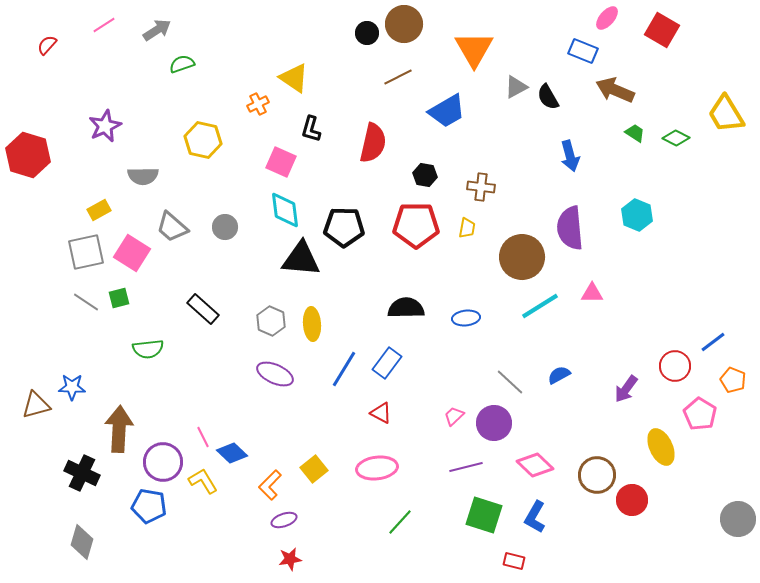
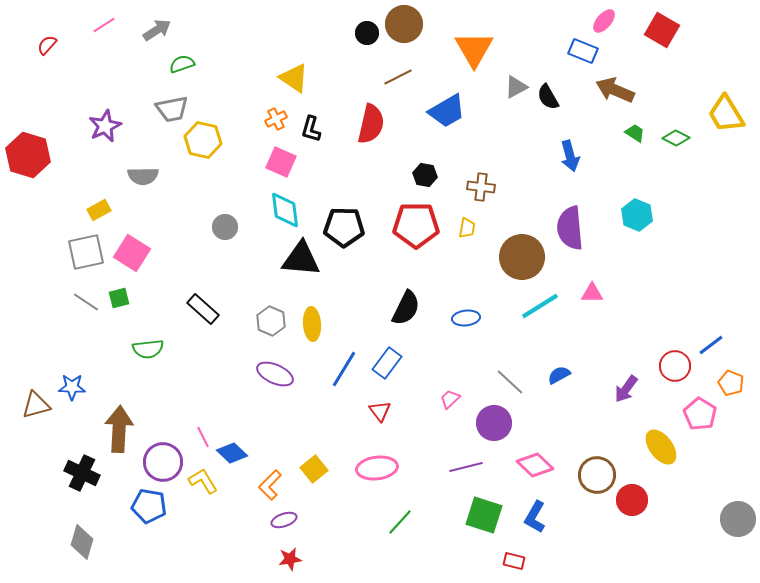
pink ellipse at (607, 18): moved 3 px left, 3 px down
orange cross at (258, 104): moved 18 px right, 15 px down
red semicircle at (373, 143): moved 2 px left, 19 px up
gray trapezoid at (172, 227): moved 118 px up; rotated 52 degrees counterclockwise
black semicircle at (406, 308): rotated 117 degrees clockwise
blue line at (713, 342): moved 2 px left, 3 px down
orange pentagon at (733, 380): moved 2 px left, 3 px down
red triangle at (381, 413): moved 1 px left, 2 px up; rotated 25 degrees clockwise
pink trapezoid at (454, 416): moved 4 px left, 17 px up
yellow ellipse at (661, 447): rotated 12 degrees counterclockwise
